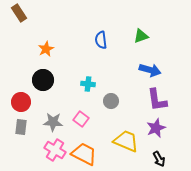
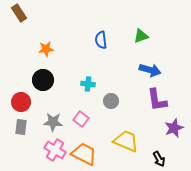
orange star: rotated 21 degrees clockwise
purple star: moved 18 px right
